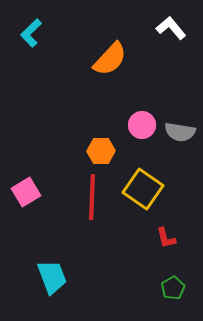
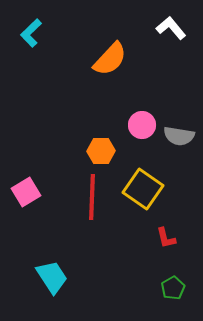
gray semicircle: moved 1 px left, 4 px down
cyan trapezoid: rotated 12 degrees counterclockwise
